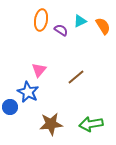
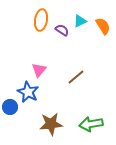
purple semicircle: moved 1 px right
